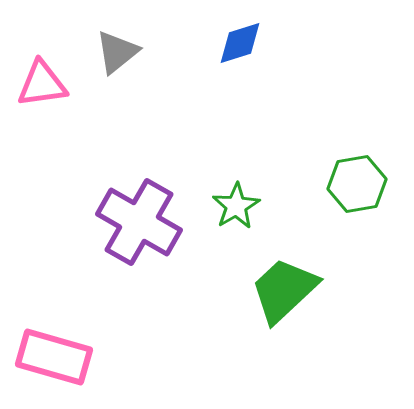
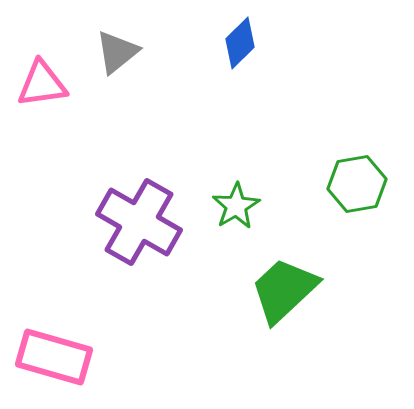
blue diamond: rotated 27 degrees counterclockwise
